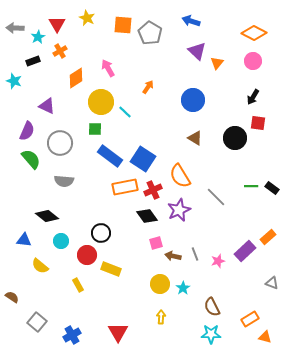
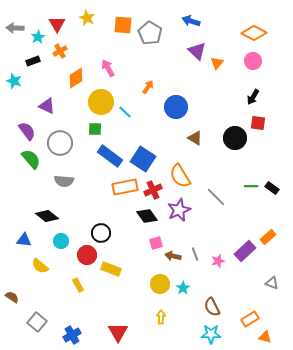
blue circle at (193, 100): moved 17 px left, 7 px down
purple semicircle at (27, 131): rotated 60 degrees counterclockwise
